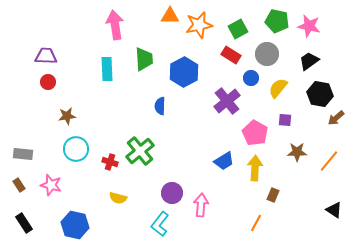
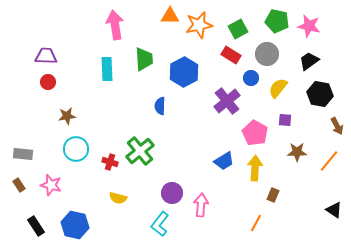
brown arrow at (336, 118): moved 1 px right, 8 px down; rotated 78 degrees counterclockwise
black rectangle at (24, 223): moved 12 px right, 3 px down
